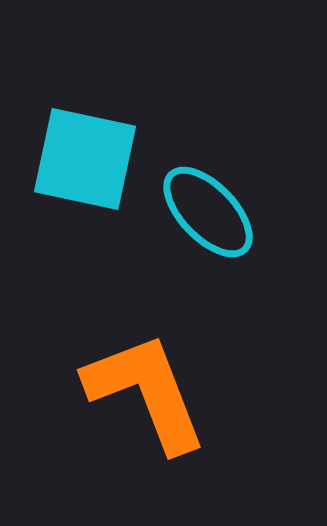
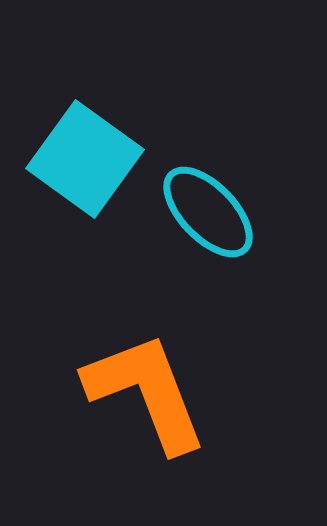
cyan square: rotated 24 degrees clockwise
